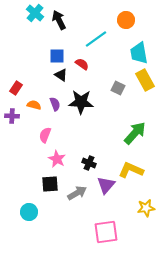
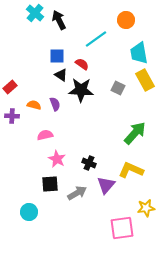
red rectangle: moved 6 px left, 1 px up; rotated 16 degrees clockwise
black star: moved 12 px up
pink semicircle: rotated 56 degrees clockwise
pink square: moved 16 px right, 4 px up
